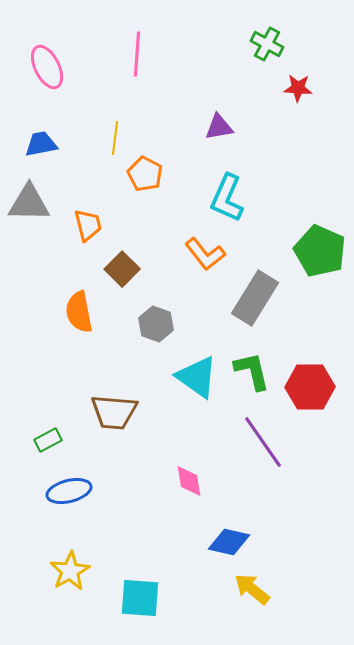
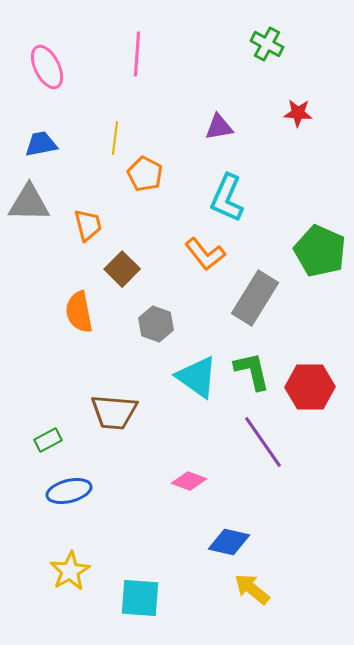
red star: moved 25 px down
pink diamond: rotated 60 degrees counterclockwise
